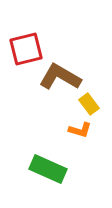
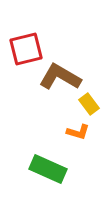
orange L-shape: moved 2 px left, 2 px down
